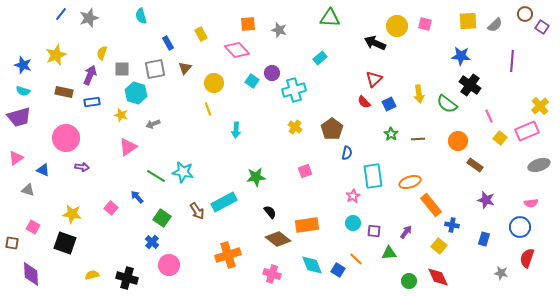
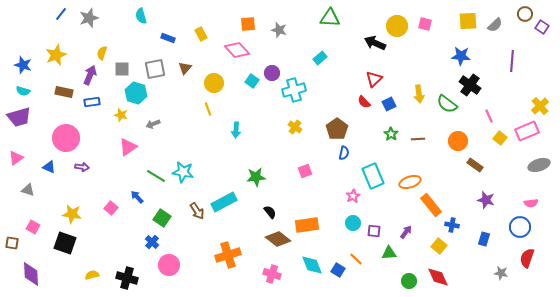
blue rectangle at (168, 43): moved 5 px up; rotated 40 degrees counterclockwise
brown pentagon at (332, 129): moved 5 px right
blue semicircle at (347, 153): moved 3 px left
blue triangle at (43, 170): moved 6 px right, 3 px up
cyan rectangle at (373, 176): rotated 15 degrees counterclockwise
